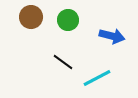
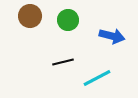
brown circle: moved 1 px left, 1 px up
black line: rotated 50 degrees counterclockwise
